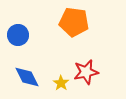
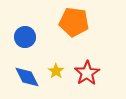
blue circle: moved 7 px right, 2 px down
red star: moved 1 px right, 1 px down; rotated 20 degrees counterclockwise
yellow star: moved 5 px left, 12 px up
